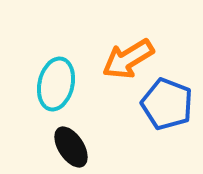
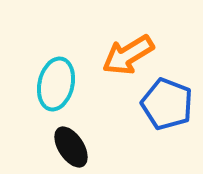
orange arrow: moved 4 px up
